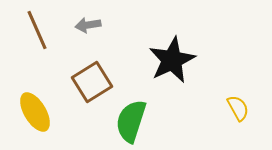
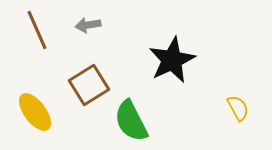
brown square: moved 3 px left, 3 px down
yellow ellipse: rotated 6 degrees counterclockwise
green semicircle: rotated 45 degrees counterclockwise
